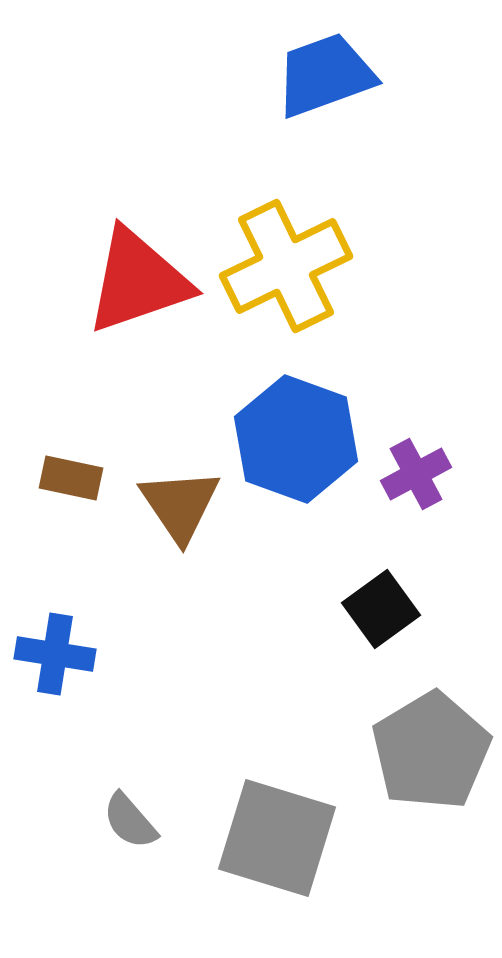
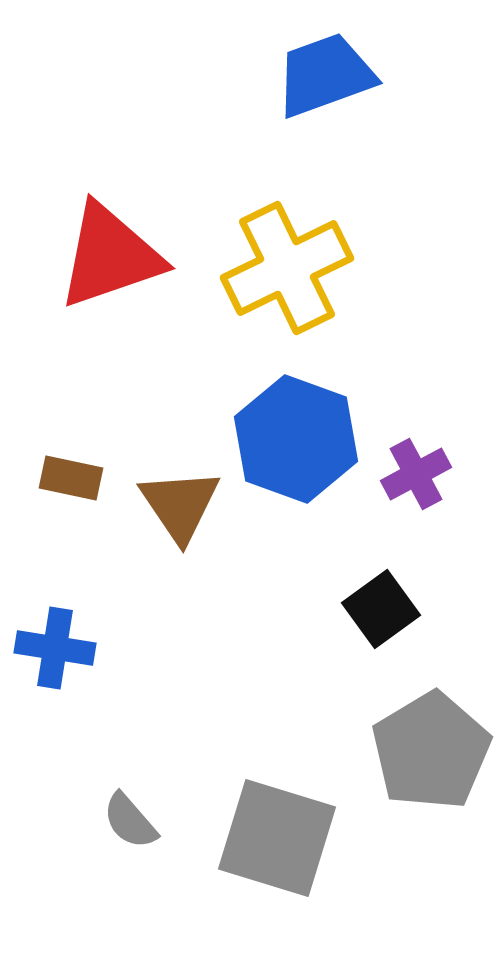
yellow cross: moved 1 px right, 2 px down
red triangle: moved 28 px left, 25 px up
blue cross: moved 6 px up
